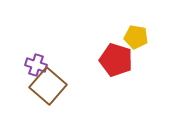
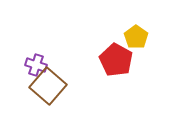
yellow pentagon: rotated 25 degrees clockwise
red pentagon: rotated 12 degrees clockwise
